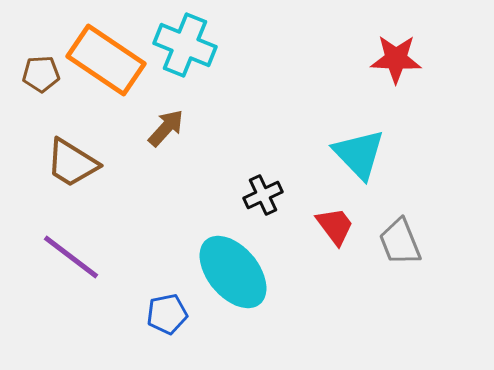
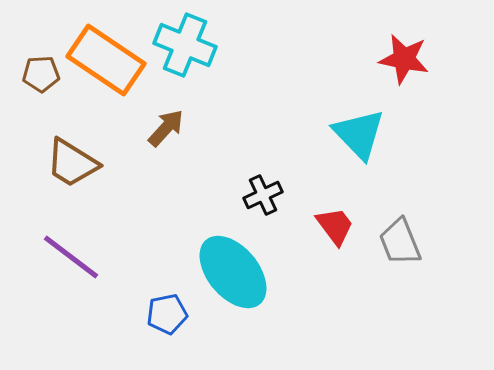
red star: moved 8 px right; rotated 9 degrees clockwise
cyan triangle: moved 20 px up
